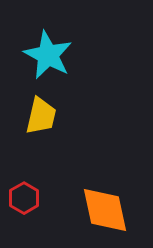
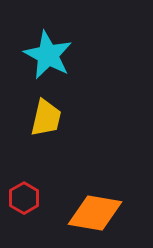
yellow trapezoid: moved 5 px right, 2 px down
orange diamond: moved 10 px left, 3 px down; rotated 68 degrees counterclockwise
